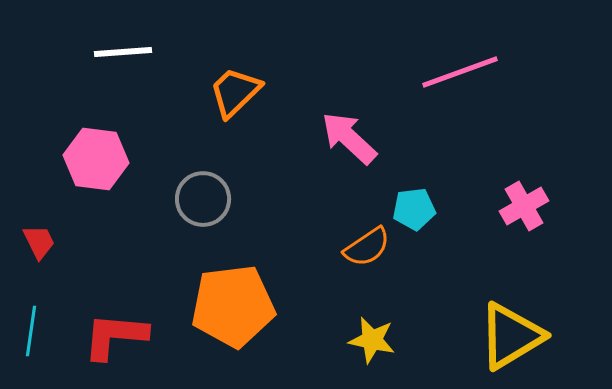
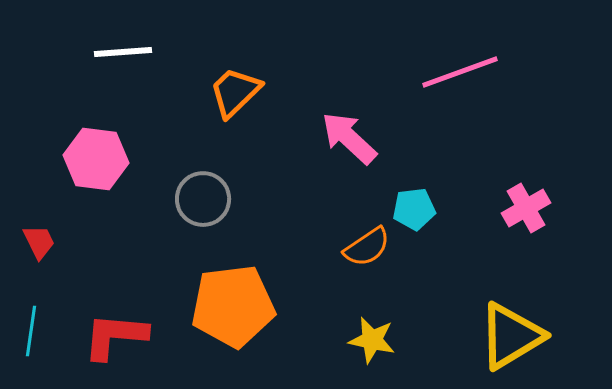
pink cross: moved 2 px right, 2 px down
